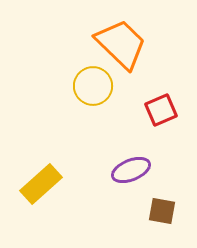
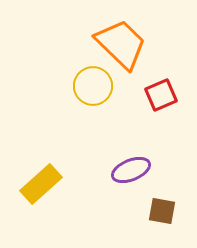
red square: moved 15 px up
